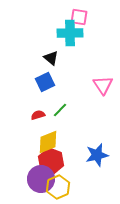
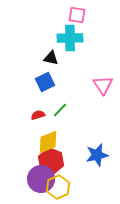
pink square: moved 2 px left, 2 px up
cyan cross: moved 5 px down
black triangle: rotated 28 degrees counterclockwise
